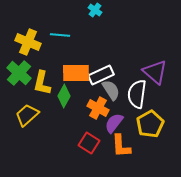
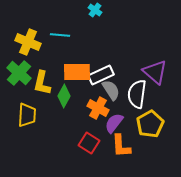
orange rectangle: moved 1 px right, 1 px up
yellow trapezoid: rotated 135 degrees clockwise
